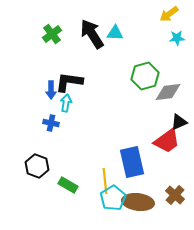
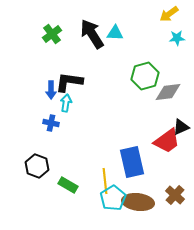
black triangle: moved 2 px right, 5 px down
